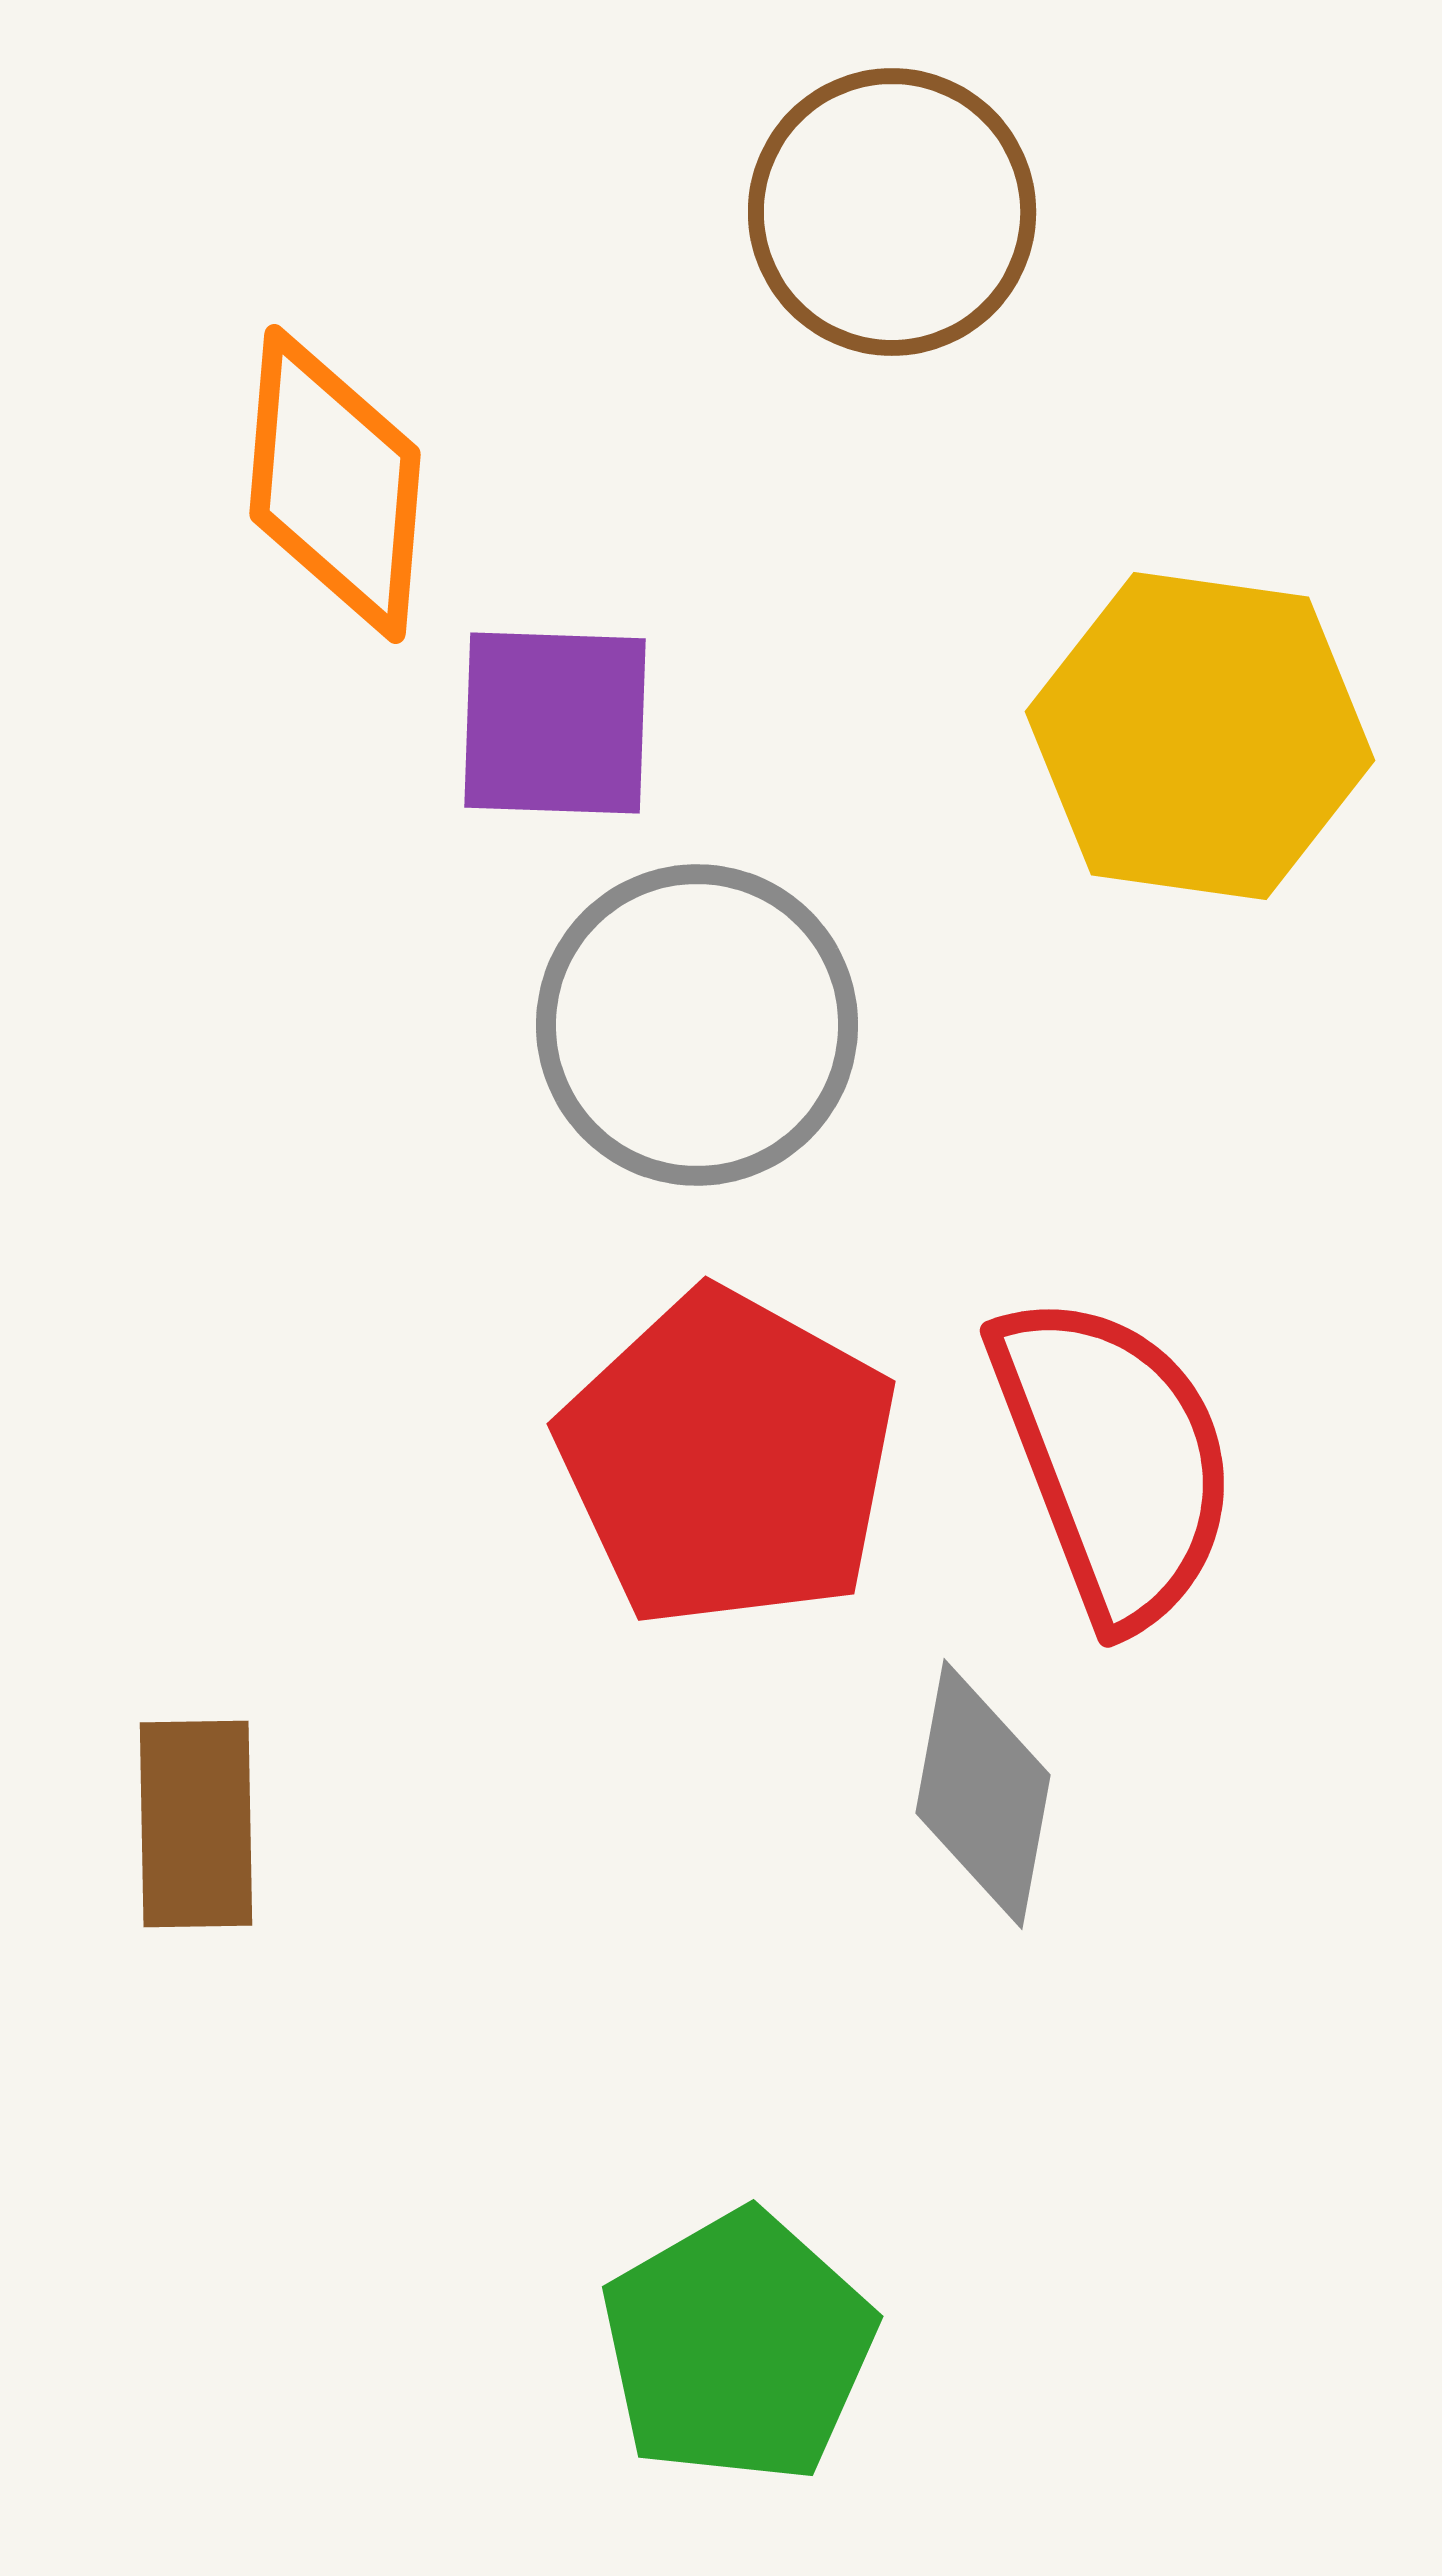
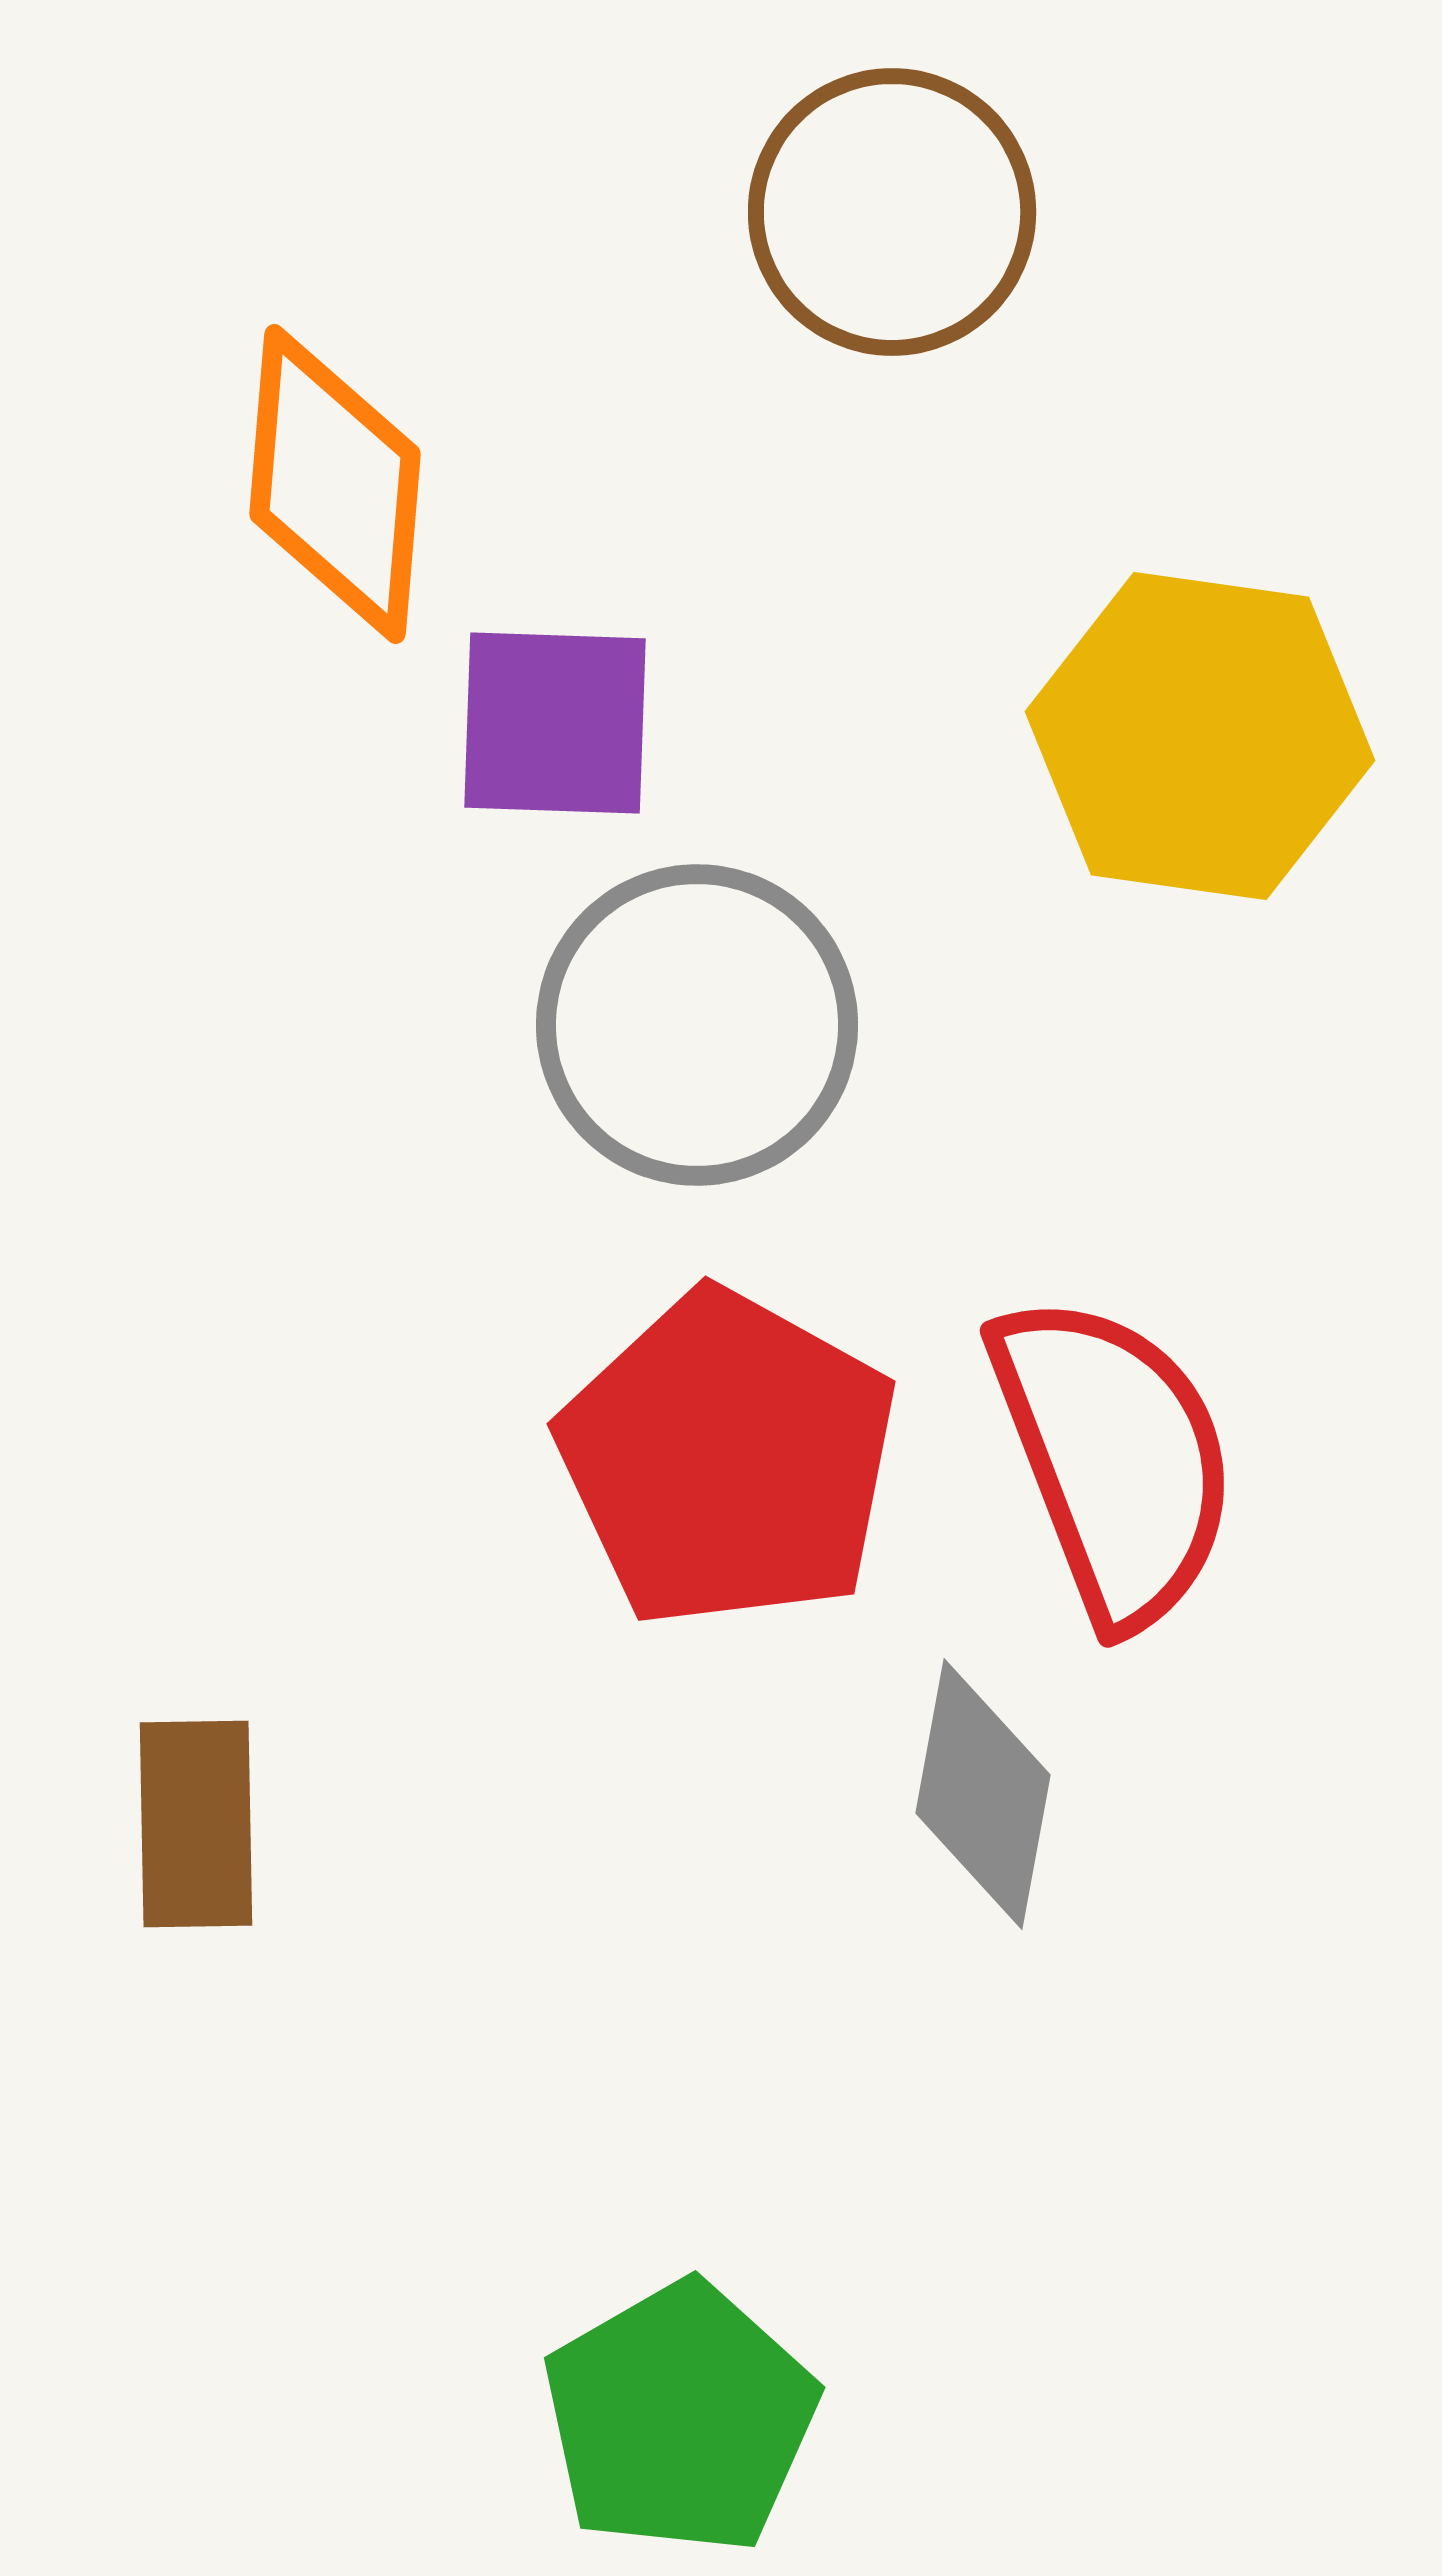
green pentagon: moved 58 px left, 71 px down
